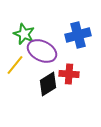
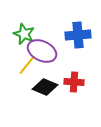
blue cross: rotated 10 degrees clockwise
yellow line: moved 12 px right
red cross: moved 5 px right, 8 px down
black diamond: moved 3 px left, 3 px down; rotated 55 degrees clockwise
